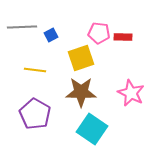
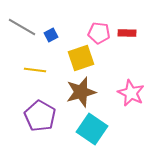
gray line: rotated 32 degrees clockwise
red rectangle: moved 4 px right, 4 px up
brown star: rotated 16 degrees counterclockwise
purple pentagon: moved 5 px right, 2 px down
